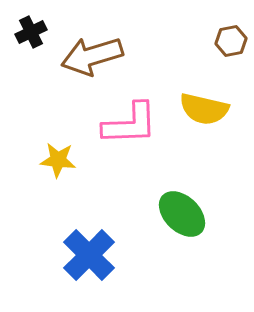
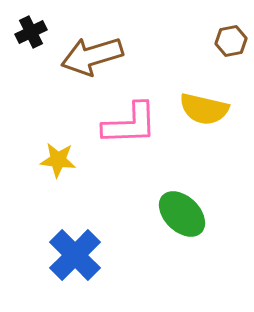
blue cross: moved 14 px left
